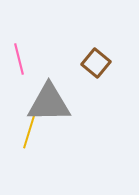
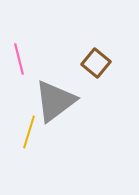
gray triangle: moved 6 px right, 2 px up; rotated 36 degrees counterclockwise
